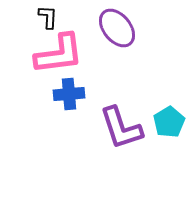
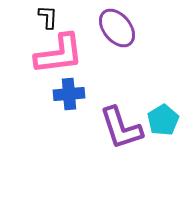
cyan pentagon: moved 6 px left, 2 px up
